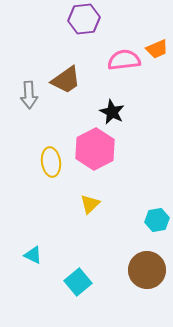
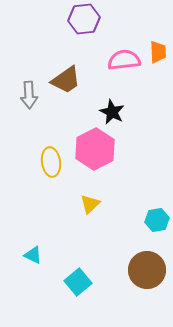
orange trapezoid: moved 1 px right, 3 px down; rotated 70 degrees counterclockwise
